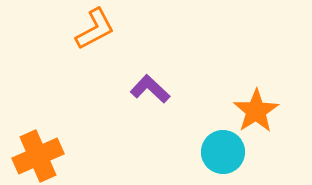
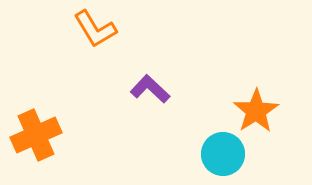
orange L-shape: rotated 87 degrees clockwise
cyan circle: moved 2 px down
orange cross: moved 2 px left, 21 px up
